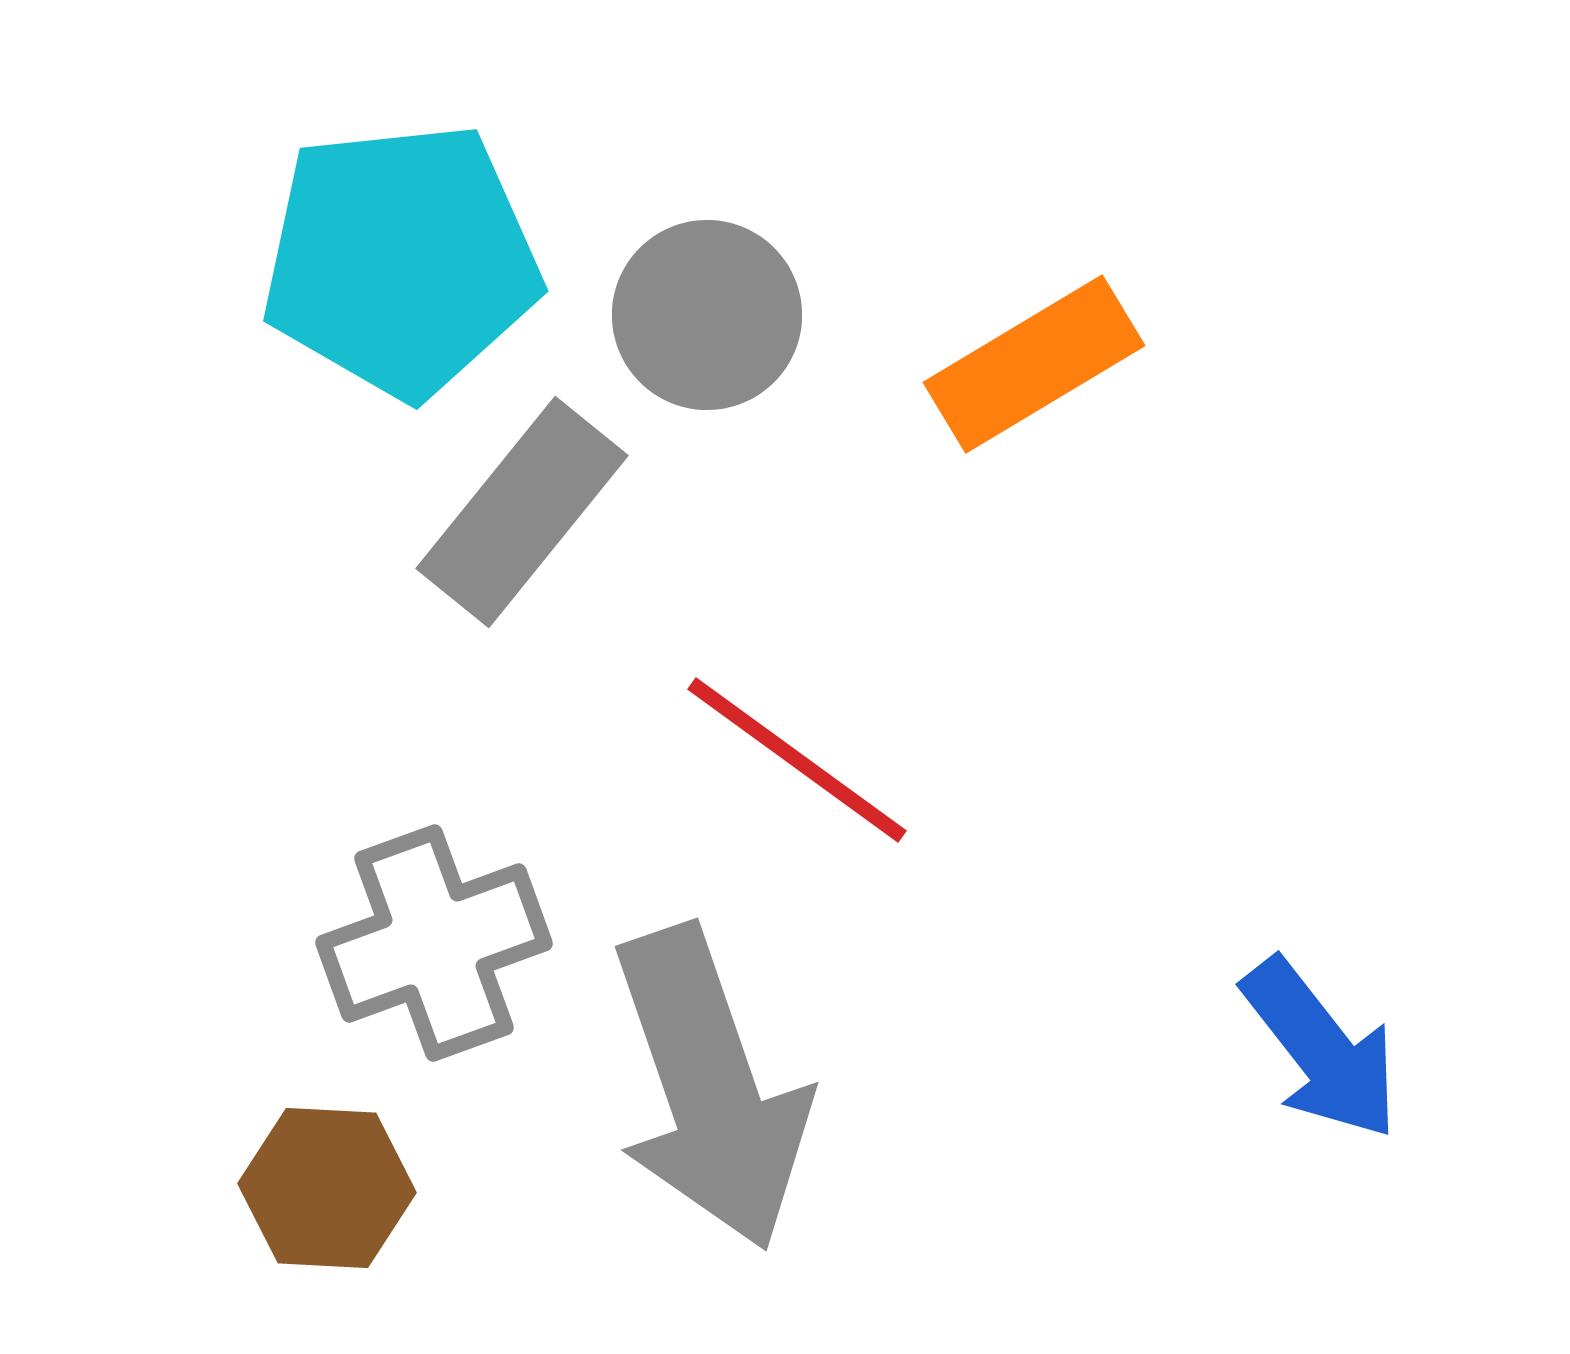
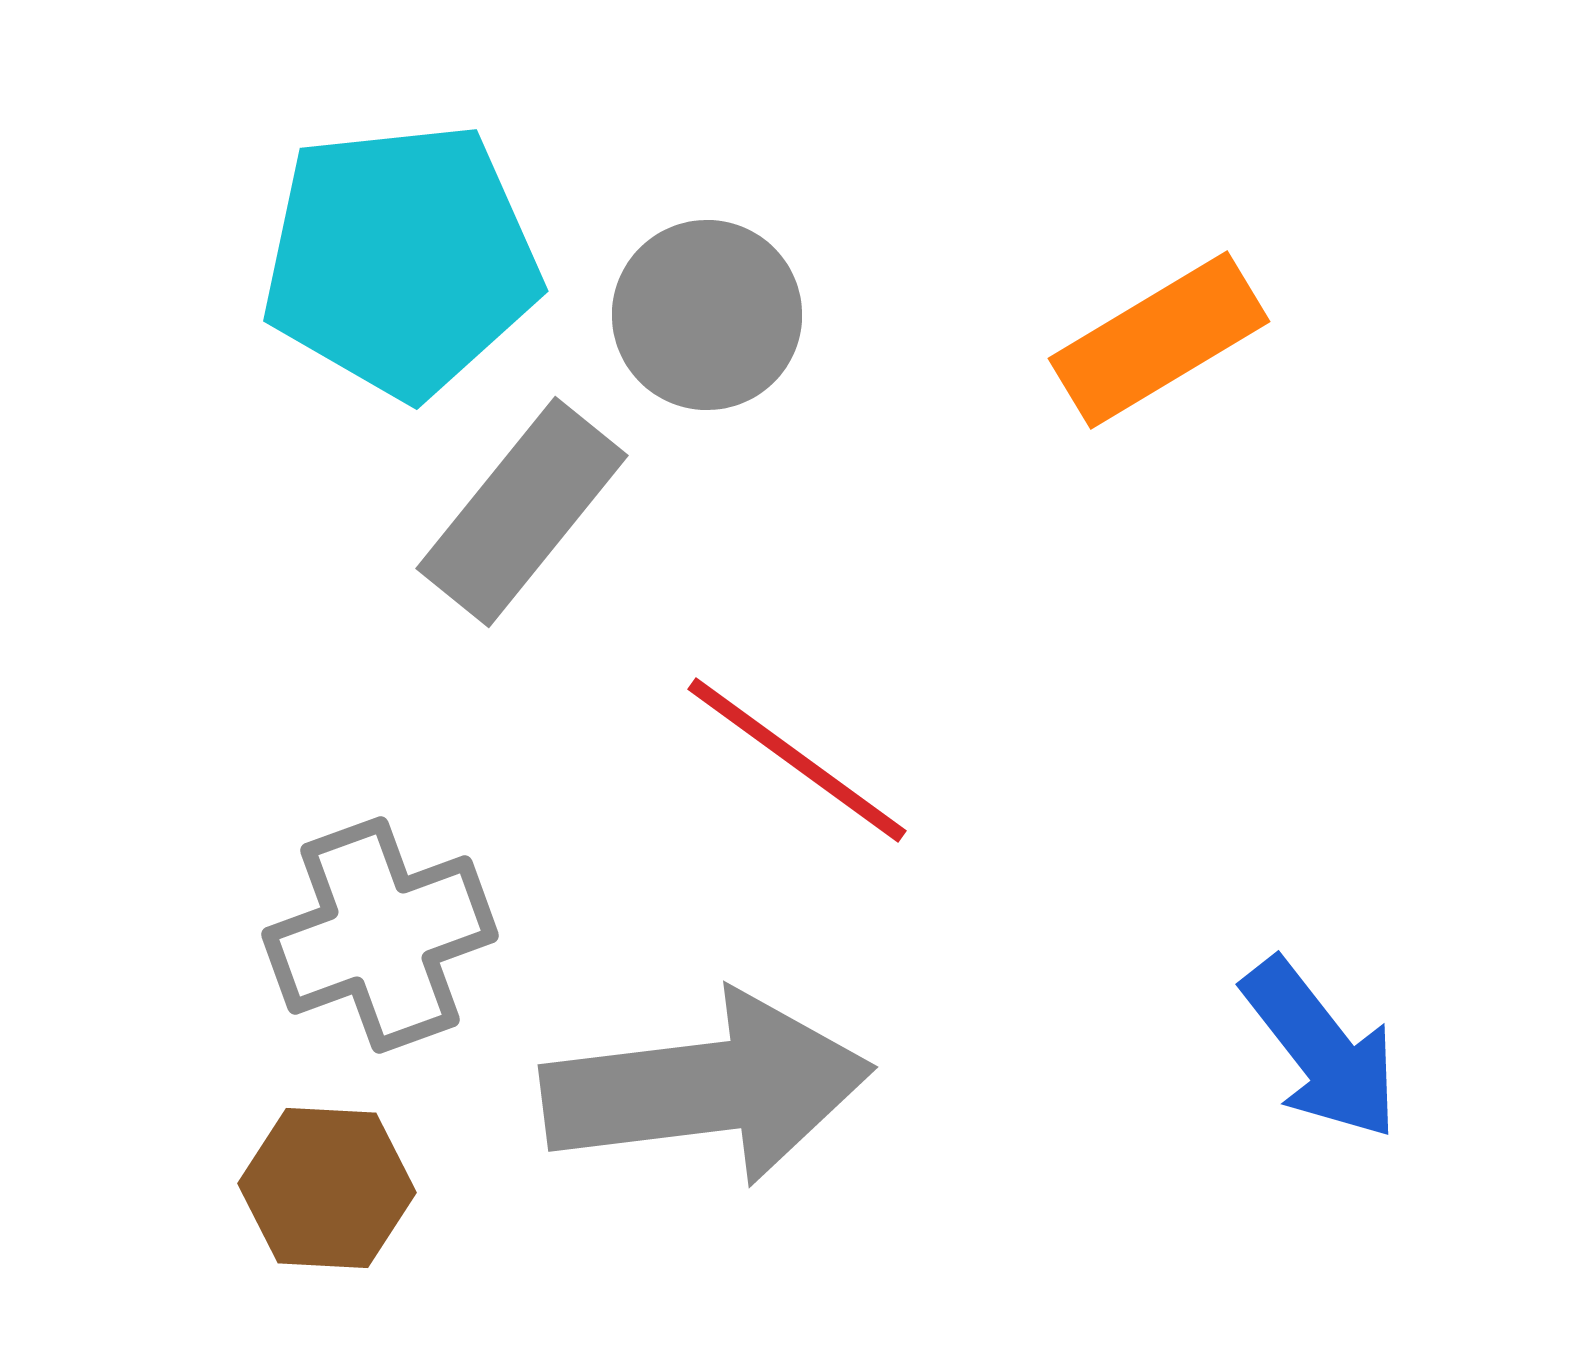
orange rectangle: moved 125 px right, 24 px up
gray cross: moved 54 px left, 8 px up
gray arrow: moved 3 px left; rotated 78 degrees counterclockwise
